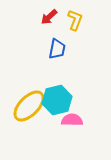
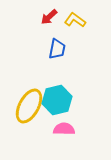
yellow L-shape: rotated 75 degrees counterclockwise
yellow ellipse: rotated 16 degrees counterclockwise
pink semicircle: moved 8 px left, 9 px down
